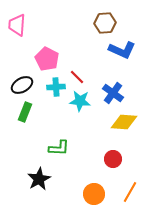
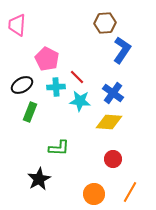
blue L-shape: rotated 80 degrees counterclockwise
green rectangle: moved 5 px right
yellow diamond: moved 15 px left
